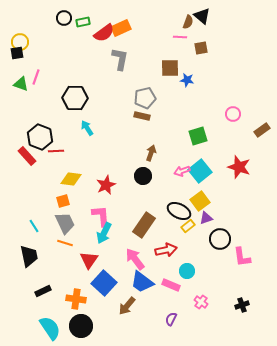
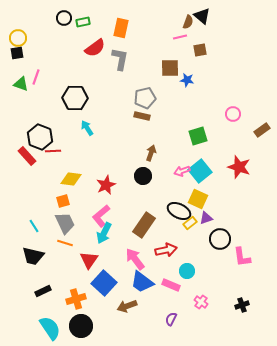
orange rectangle at (121, 28): rotated 54 degrees counterclockwise
red semicircle at (104, 33): moved 9 px left, 15 px down
pink line at (180, 37): rotated 16 degrees counterclockwise
yellow circle at (20, 42): moved 2 px left, 4 px up
brown square at (201, 48): moved 1 px left, 2 px down
red line at (56, 151): moved 3 px left
yellow square at (200, 201): moved 2 px left, 2 px up; rotated 30 degrees counterclockwise
pink L-shape at (101, 216): rotated 125 degrees counterclockwise
yellow rectangle at (188, 226): moved 2 px right, 3 px up
black trapezoid at (29, 256): moved 4 px right; rotated 115 degrees clockwise
orange cross at (76, 299): rotated 24 degrees counterclockwise
brown arrow at (127, 306): rotated 30 degrees clockwise
